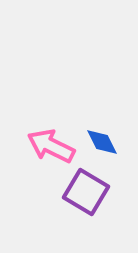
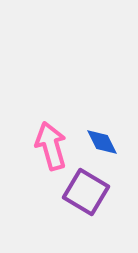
pink arrow: rotated 48 degrees clockwise
